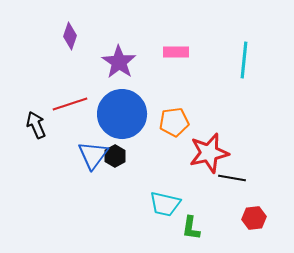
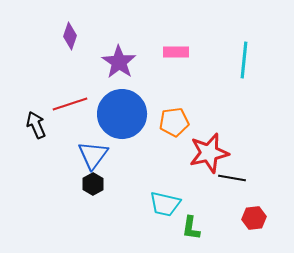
black hexagon: moved 22 px left, 28 px down
